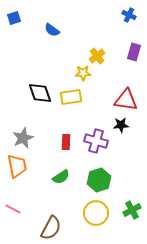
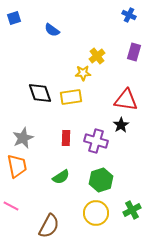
black star: rotated 28 degrees counterclockwise
red rectangle: moved 4 px up
green hexagon: moved 2 px right
pink line: moved 2 px left, 3 px up
brown semicircle: moved 2 px left, 2 px up
